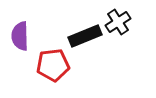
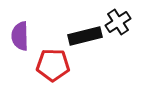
black rectangle: rotated 8 degrees clockwise
red pentagon: rotated 8 degrees clockwise
